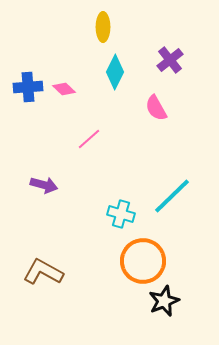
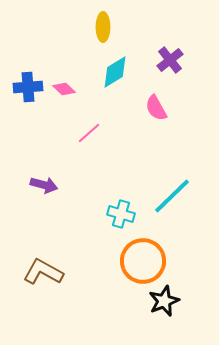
cyan diamond: rotated 32 degrees clockwise
pink line: moved 6 px up
